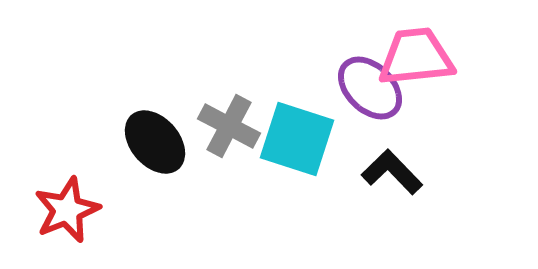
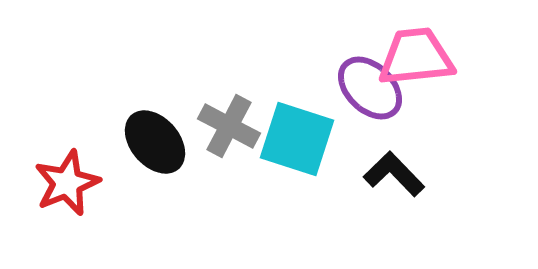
black L-shape: moved 2 px right, 2 px down
red star: moved 27 px up
